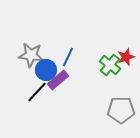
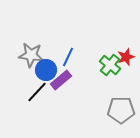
purple rectangle: moved 3 px right
